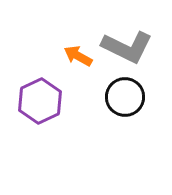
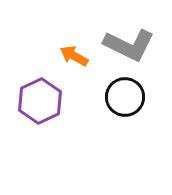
gray L-shape: moved 2 px right, 2 px up
orange arrow: moved 4 px left
